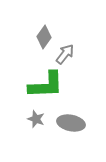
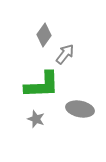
gray diamond: moved 2 px up
green L-shape: moved 4 px left
gray ellipse: moved 9 px right, 14 px up
